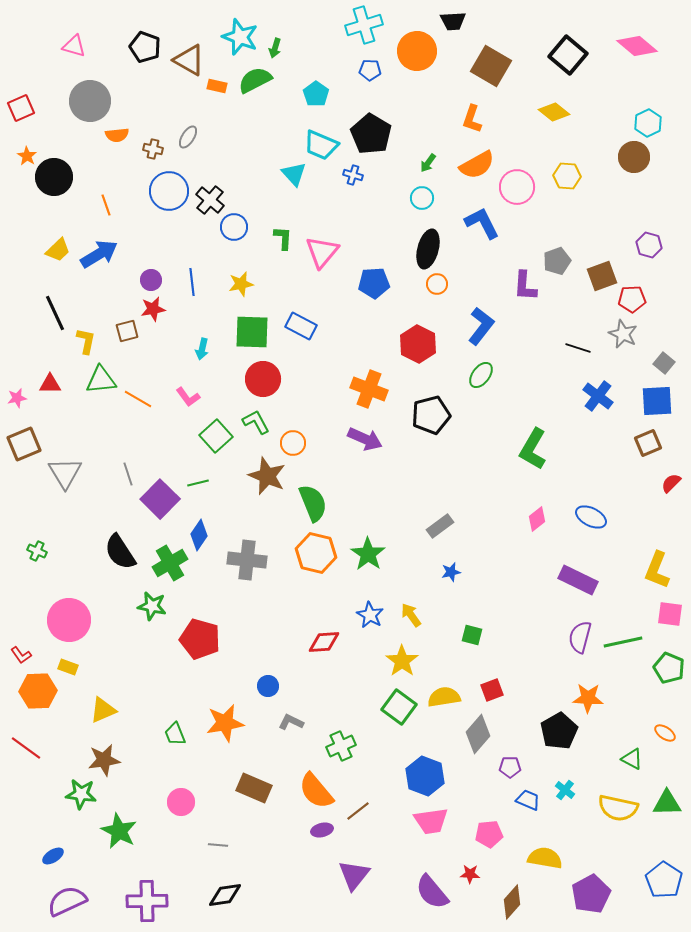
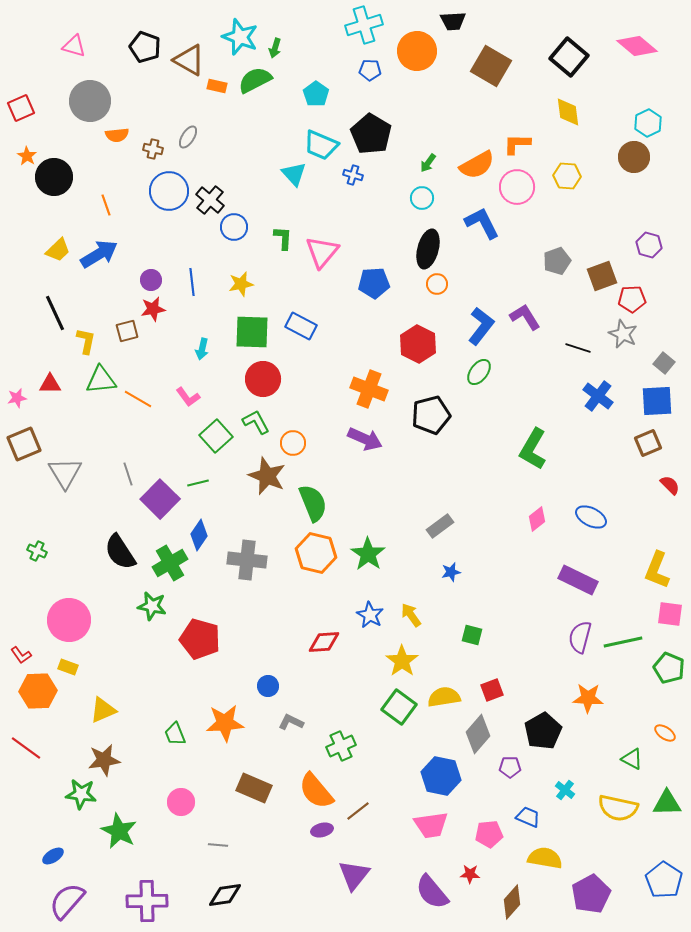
black square at (568, 55): moved 1 px right, 2 px down
yellow diamond at (554, 112): moved 14 px right; rotated 44 degrees clockwise
orange L-shape at (472, 119): moved 45 px right, 25 px down; rotated 72 degrees clockwise
purple L-shape at (525, 286): moved 31 px down; rotated 144 degrees clockwise
green ellipse at (481, 375): moved 2 px left, 3 px up
red semicircle at (671, 483): moved 1 px left, 2 px down; rotated 90 degrees clockwise
orange star at (225, 723): rotated 6 degrees clockwise
black pentagon at (559, 731): moved 16 px left
blue hexagon at (425, 776): moved 16 px right; rotated 9 degrees counterclockwise
blue trapezoid at (528, 800): moved 17 px down
pink trapezoid at (431, 821): moved 4 px down
purple semicircle at (67, 901): rotated 24 degrees counterclockwise
